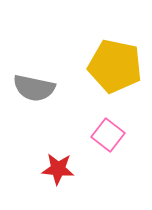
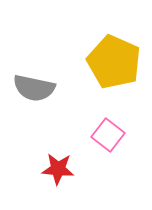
yellow pentagon: moved 1 px left, 4 px up; rotated 12 degrees clockwise
